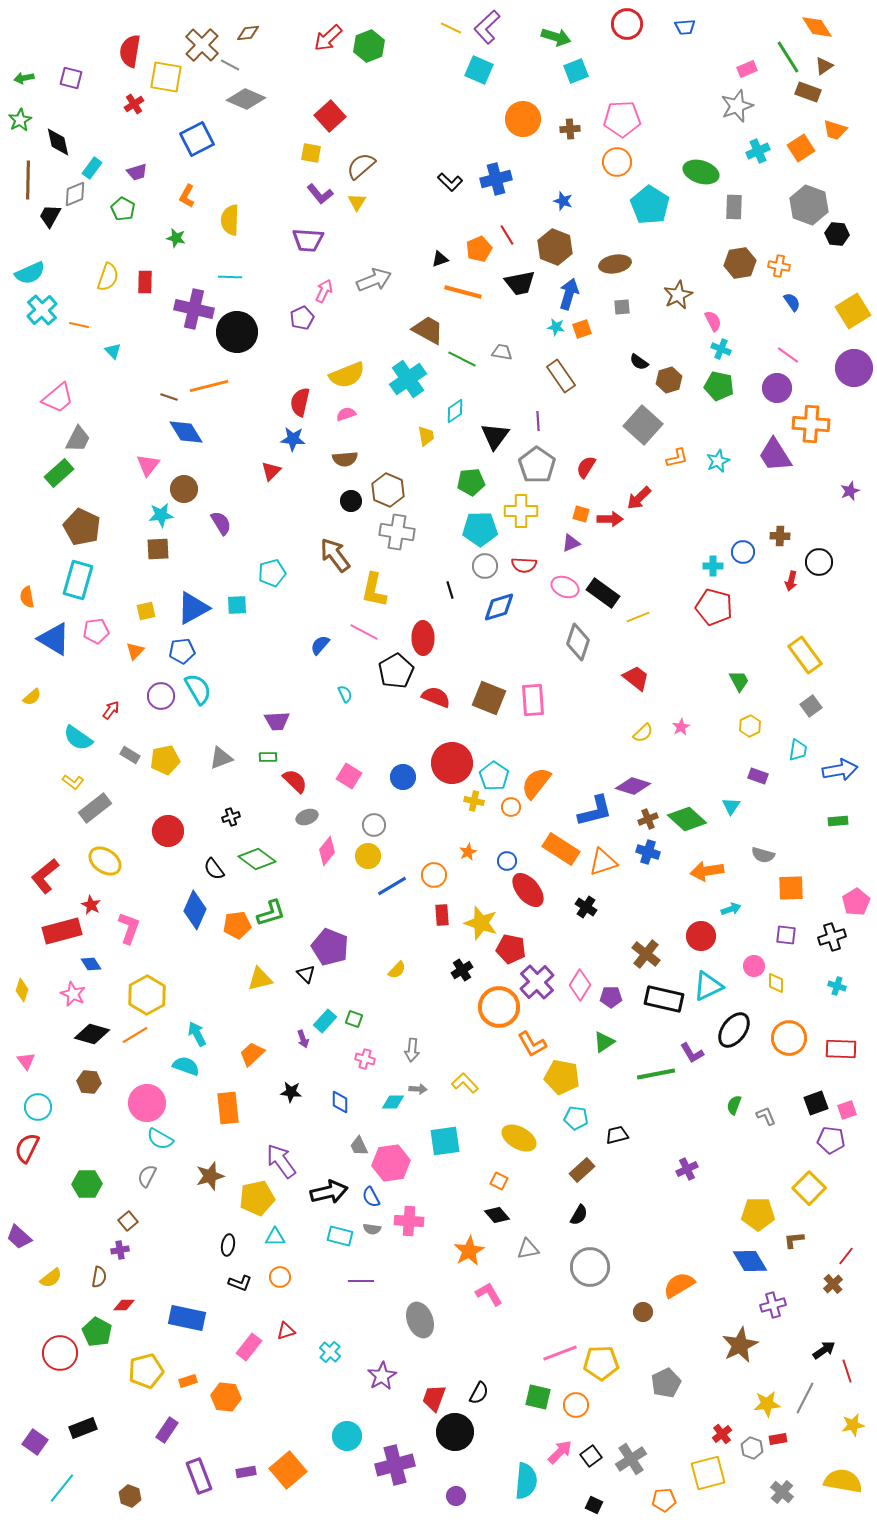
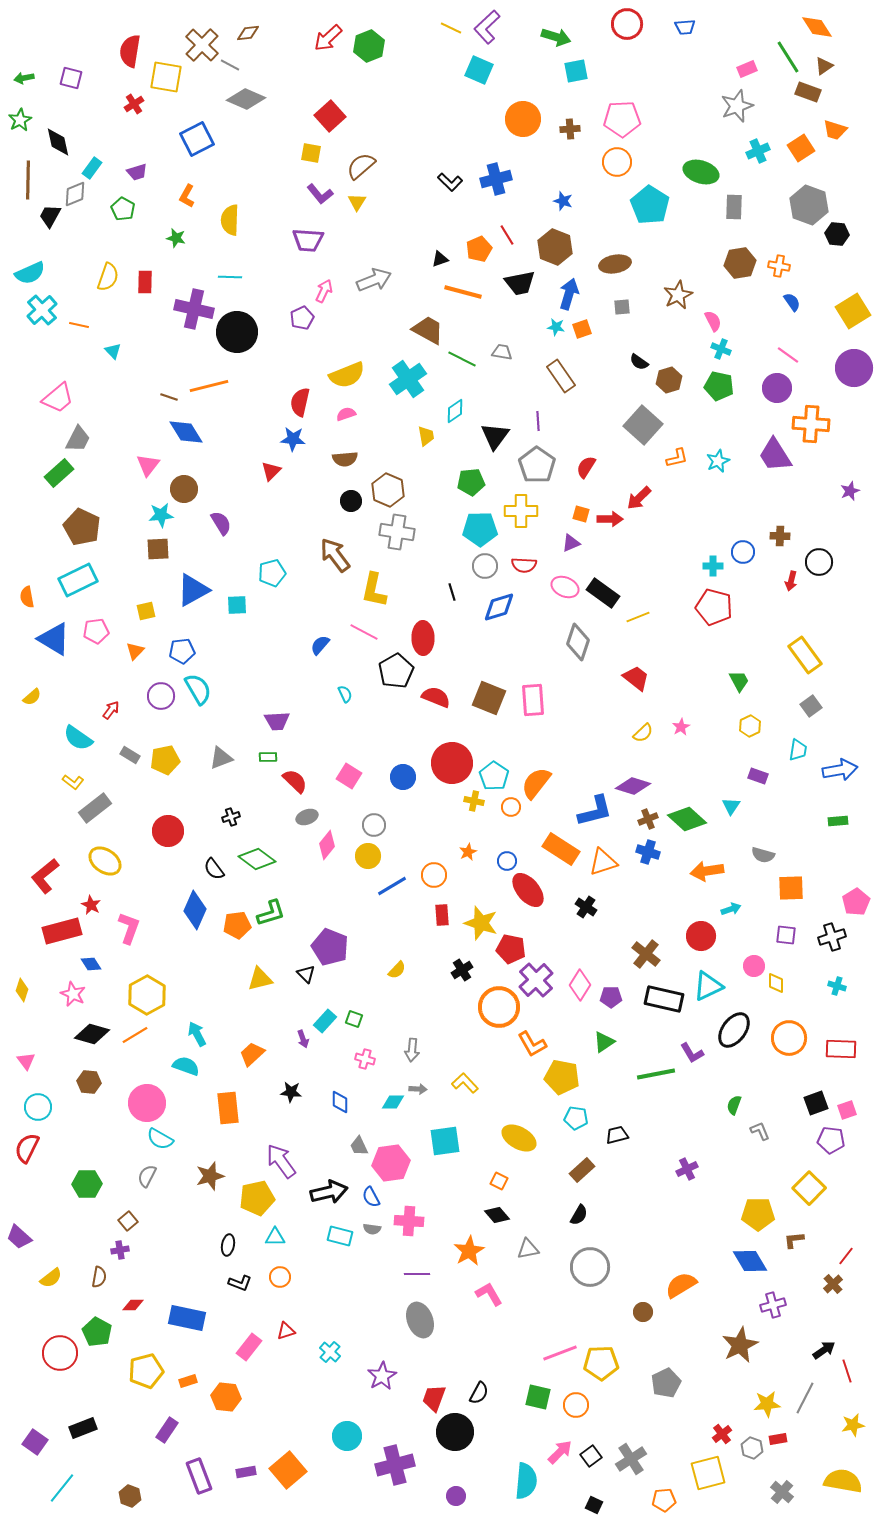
cyan square at (576, 71): rotated 10 degrees clockwise
cyan rectangle at (78, 580): rotated 48 degrees clockwise
black line at (450, 590): moved 2 px right, 2 px down
blue triangle at (193, 608): moved 18 px up
pink diamond at (327, 851): moved 6 px up
purple cross at (537, 982): moved 1 px left, 2 px up
gray L-shape at (766, 1116): moved 6 px left, 15 px down
purple line at (361, 1281): moved 56 px right, 7 px up
orange semicircle at (679, 1285): moved 2 px right
red diamond at (124, 1305): moved 9 px right
